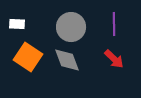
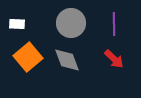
gray circle: moved 4 px up
orange square: rotated 16 degrees clockwise
